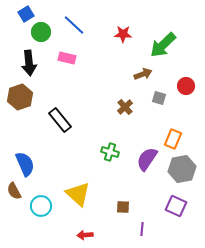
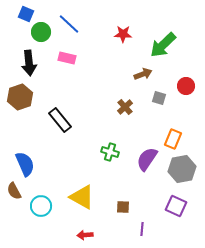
blue square: rotated 35 degrees counterclockwise
blue line: moved 5 px left, 1 px up
yellow triangle: moved 4 px right, 3 px down; rotated 12 degrees counterclockwise
